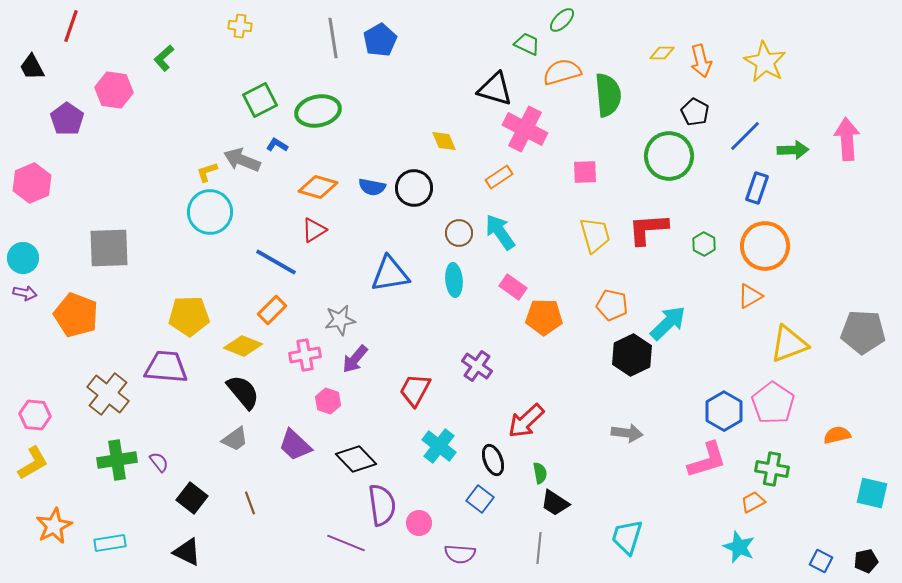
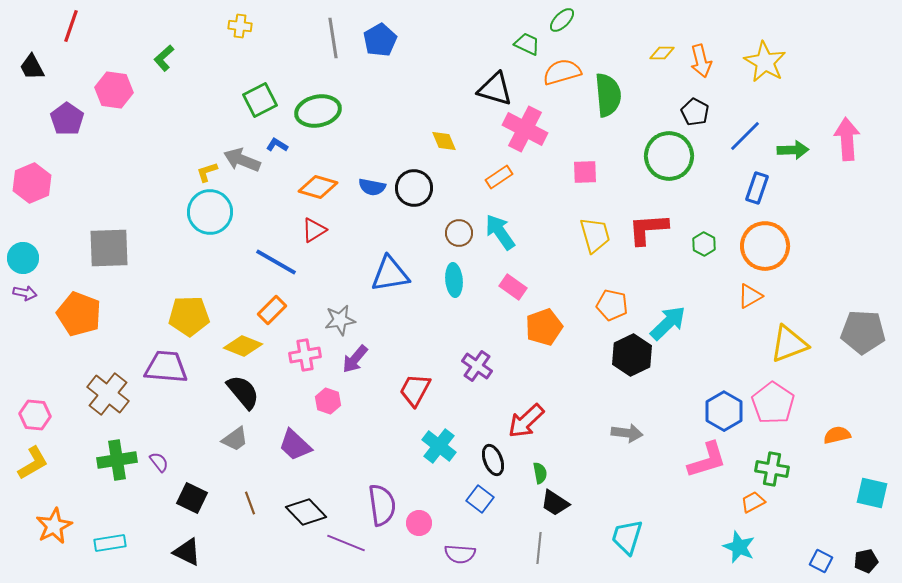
orange pentagon at (76, 315): moved 3 px right, 1 px up
orange pentagon at (544, 317): moved 10 px down; rotated 21 degrees counterclockwise
black diamond at (356, 459): moved 50 px left, 53 px down
black square at (192, 498): rotated 12 degrees counterclockwise
